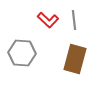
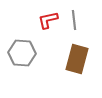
red L-shape: rotated 125 degrees clockwise
brown rectangle: moved 2 px right
